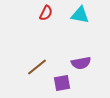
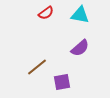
red semicircle: rotated 28 degrees clockwise
purple semicircle: moved 1 px left, 15 px up; rotated 30 degrees counterclockwise
purple square: moved 1 px up
